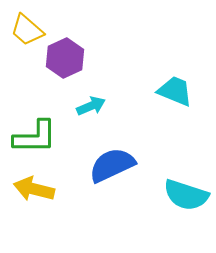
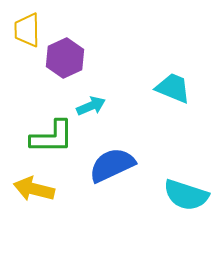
yellow trapezoid: rotated 48 degrees clockwise
cyan trapezoid: moved 2 px left, 3 px up
green L-shape: moved 17 px right
